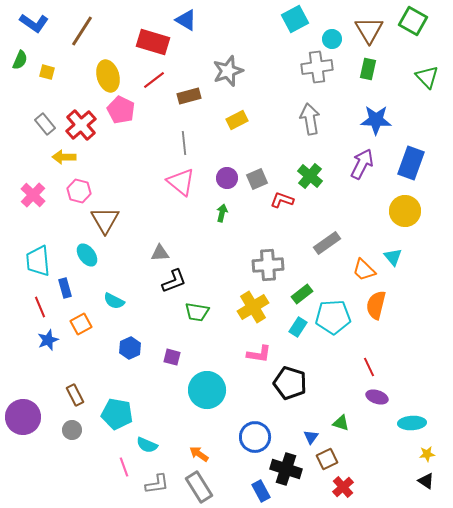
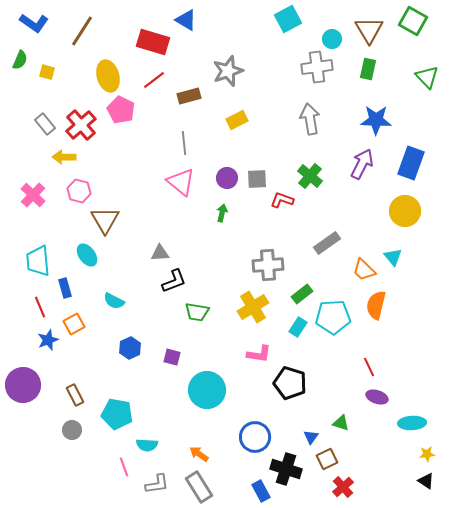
cyan square at (295, 19): moved 7 px left
gray square at (257, 179): rotated 20 degrees clockwise
orange square at (81, 324): moved 7 px left
purple circle at (23, 417): moved 32 px up
cyan semicircle at (147, 445): rotated 20 degrees counterclockwise
